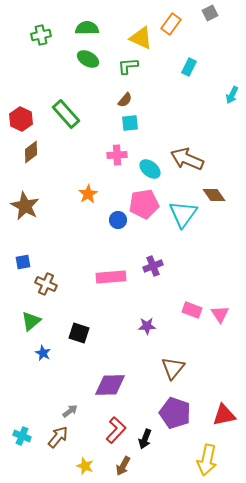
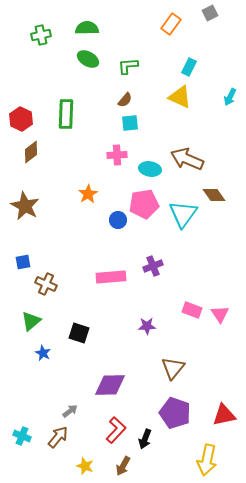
yellow triangle at (141, 38): moved 39 px right, 59 px down
cyan arrow at (232, 95): moved 2 px left, 2 px down
green rectangle at (66, 114): rotated 44 degrees clockwise
cyan ellipse at (150, 169): rotated 30 degrees counterclockwise
